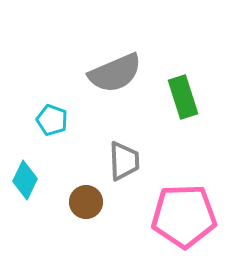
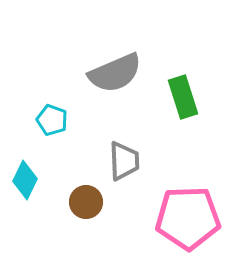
pink pentagon: moved 4 px right, 2 px down
